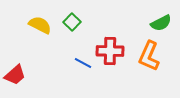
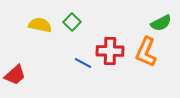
yellow semicircle: rotated 15 degrees counterclockwise
orange L-shape: moved 3 px left, 4 px up
